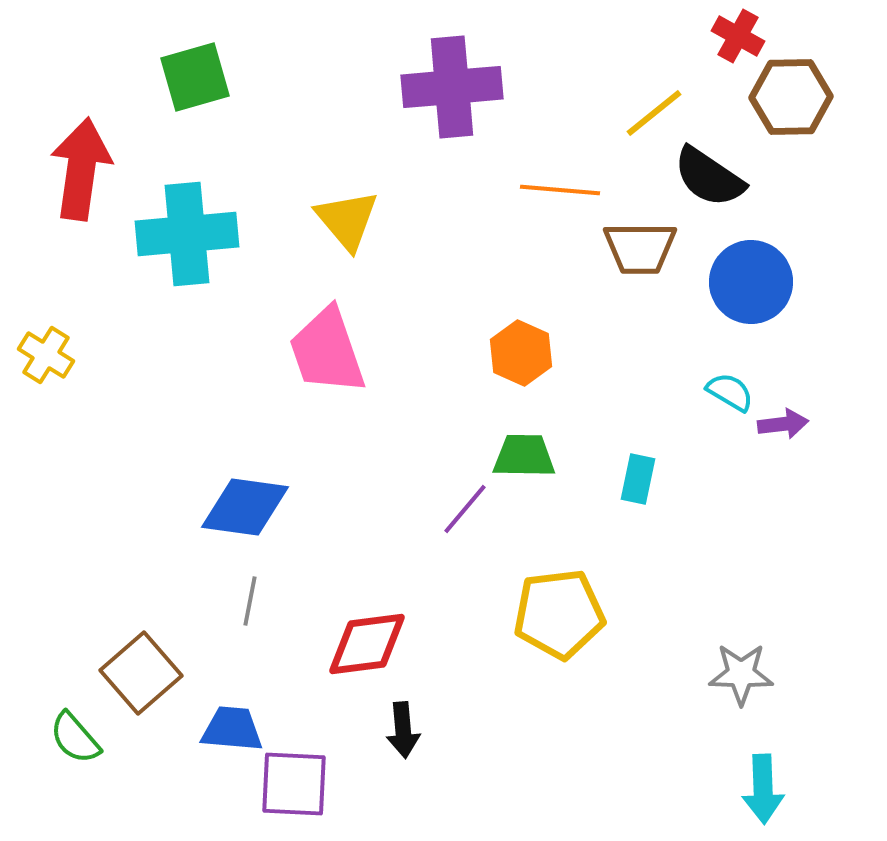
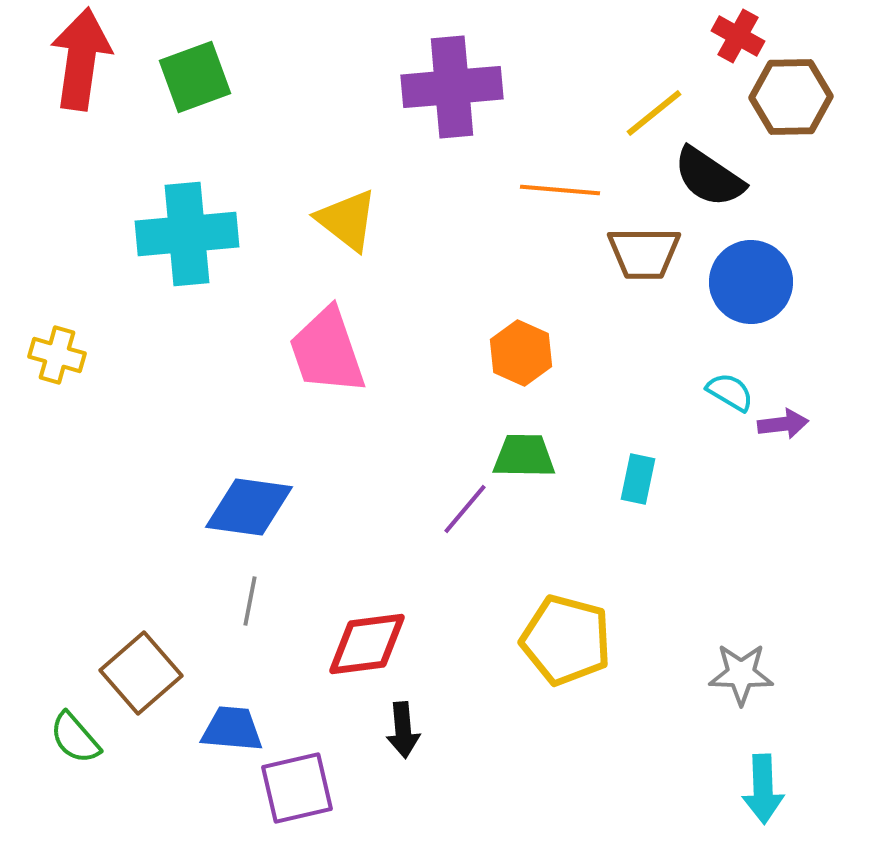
green square: rotated 4 degrees counterclockwise
red arrow: moved 110 px up
yellow triangle: rotated 12 degrees counterclockwise
brown trapezoid: moved 4 px right, 5 px down
yellow cross: moved 11 px right; rotated 16 degrees counterclockwise
blue diamond: moved 4 px right
yellow pentagon: moved 7 px right, 26 px down; rotated 22 degrees clockwise
purple square: moved 3 px right, 4 px down; rotated 16 degrees counterclockwise
